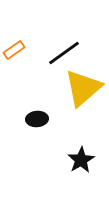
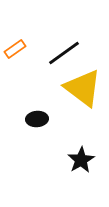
orange rectangle: moved 1 px right, 1 px up
yellow triangle: rotated 42 degrees counterclockwise
